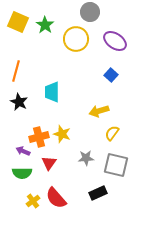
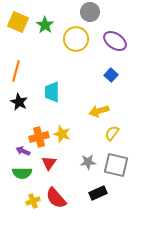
gray star: moved 2 px right, 4 px down
yellow cross: rotated 16 degrees clockwise
